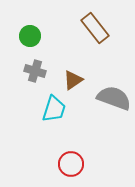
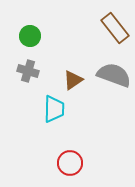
brown rectangle: moved 20 px right
gray cross: moved 7 px left
gray semicircle: moved 23 px up
cyan trapezoid: rotated 16 degrees counterclockwise
red circle: moved 1 px left, 1 px up
